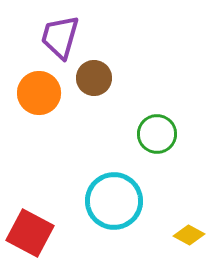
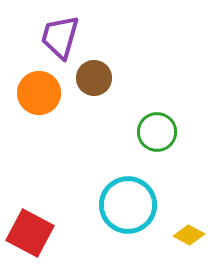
green circle: moved 2 px up
cyan circle: moved 14 px right, 4 px down
